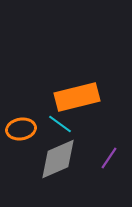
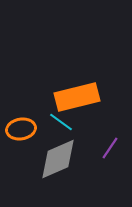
cyan line: moved 1 px right, 2 px up
purple line: moved 1 px right, 10 px up
